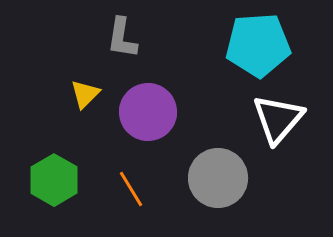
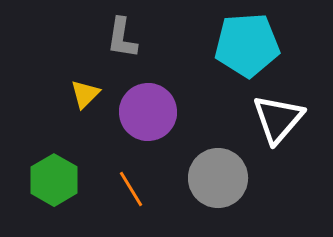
cyan pentagon: moved 11 px left
